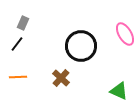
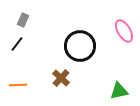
gray rectangle: moved 3 px up
pink ellipse: moved 1 px left, 3 px up
black circle: moved 1 px left
orange line: moved 8 px down
green triangle: rotated 36 degrees counterclockwise
